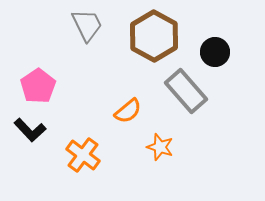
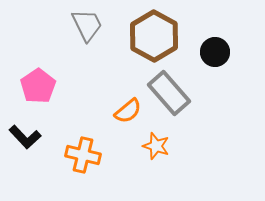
gray rectangle: moved 17 px left, 2 px down
black L-shape: moved 5 px left, 7 px down
orange star: moved 4 px left, 1 px up
orange cross: rotated 24 degrees counterclockwise
